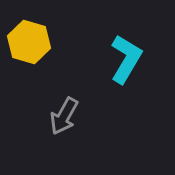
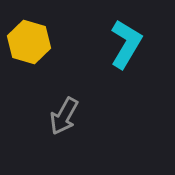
cyan L-shape: moved 15 px up
